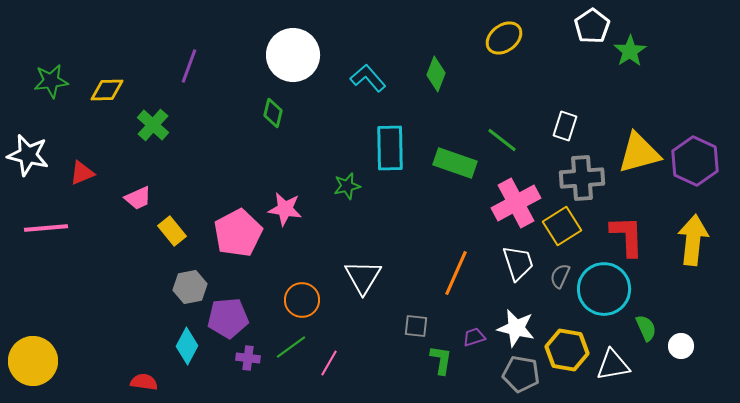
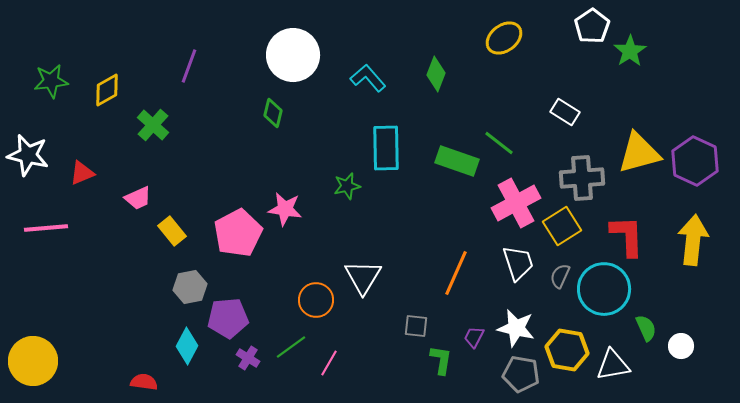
yellow diamond at (107, 90): rotated 28 degrees counterclockwise
white rectangle at (565, 126): moved 14 px up; rotated 76 degrees counterclockwise
green line at (502, 140): moved 3 px left, 3 px down
cyan rectangle at (390, 148): moved 4 px left
green rectangle at (455, 163): moved 2 px right, 2 px up
orange circle at (302, 300): moved 14 px right
purple trapezoid at (474, 337): rotated 45 degrees counterclockwise
purple cross at (248, 358): rotated 25 degrees clockwise
